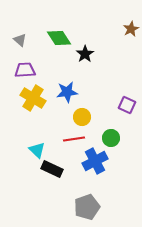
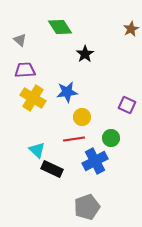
green diamond: moved 1 px right, 11 px up
